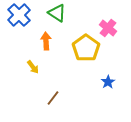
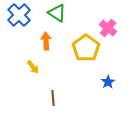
brown line: rotated 42 degrees counterclockwise
